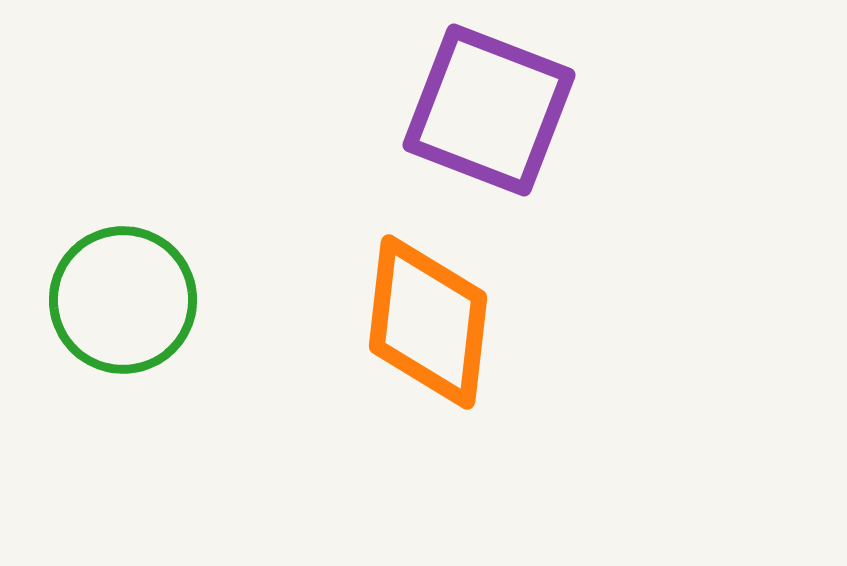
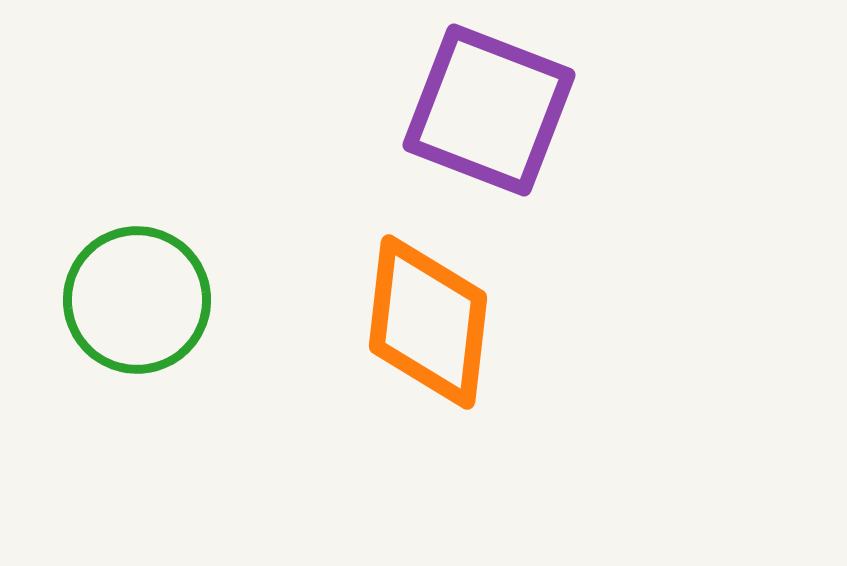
green circle: moved 14 px right
